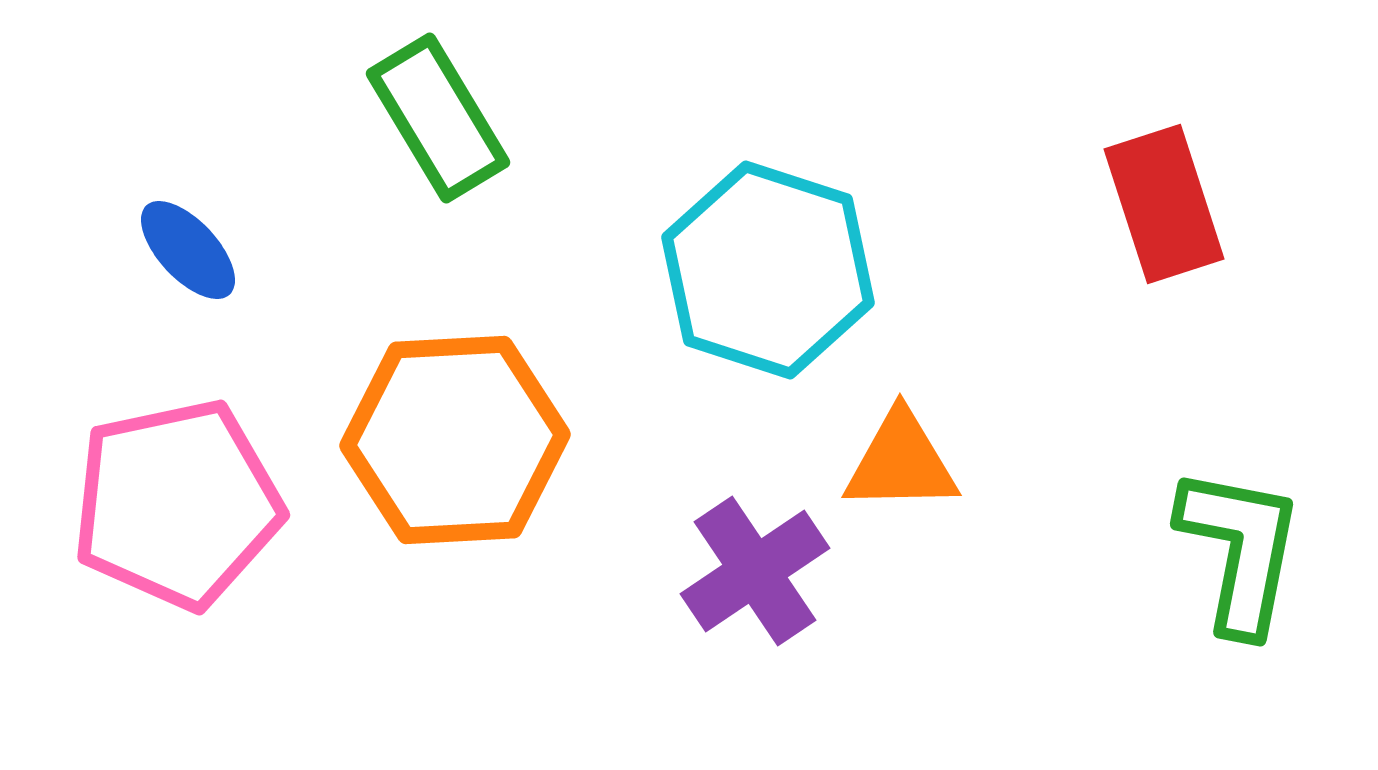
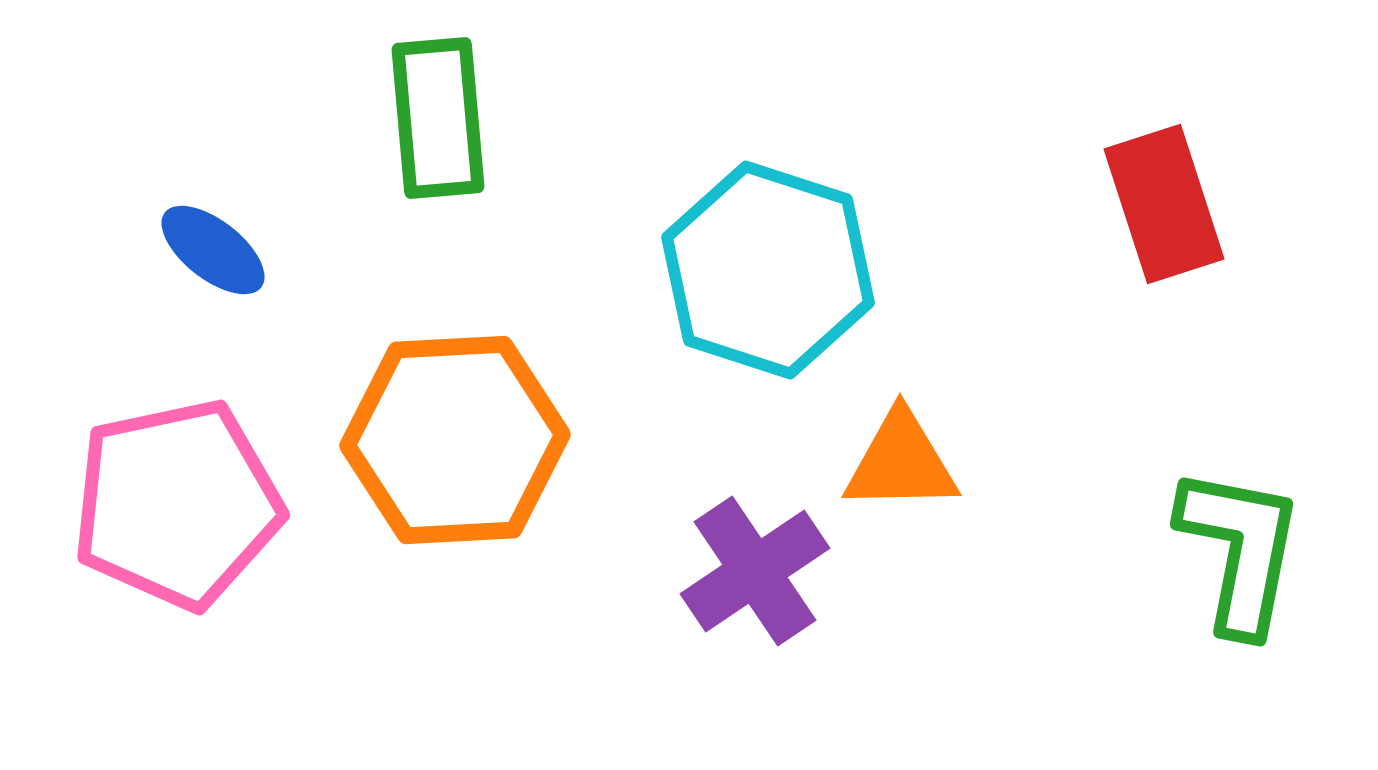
green rectangle: rotated 26 degrees clockwise
blue ellipse: moved 25 px right; rotated 9 degrees counterclockwise
